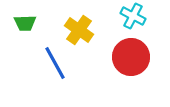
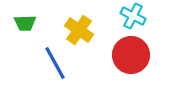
red circle: moved 2 px up
